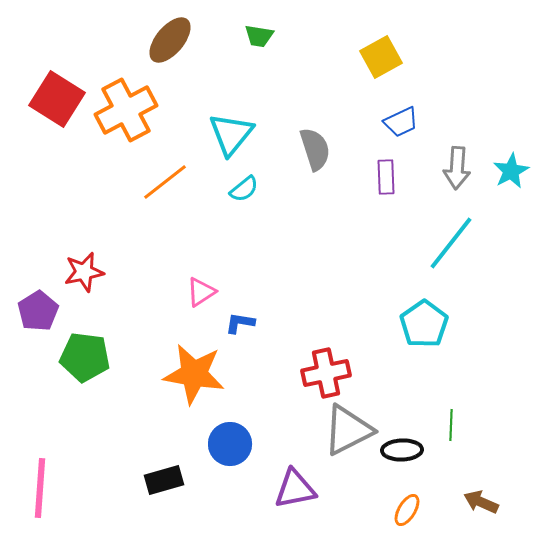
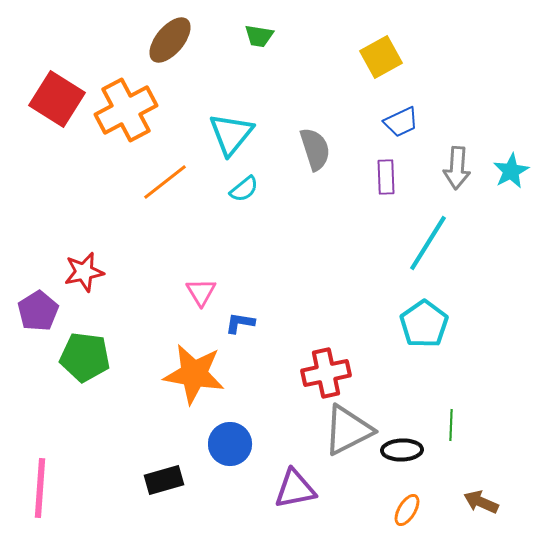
cyan line: moved 23 px left; rotated 6 degrees counterclockwise
pink triangle: rotated 28 degrees counterclockwise
